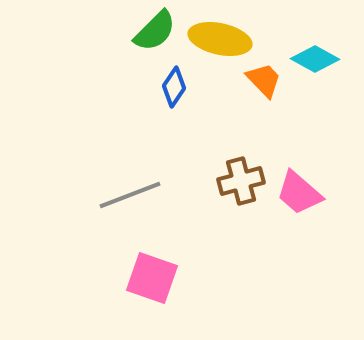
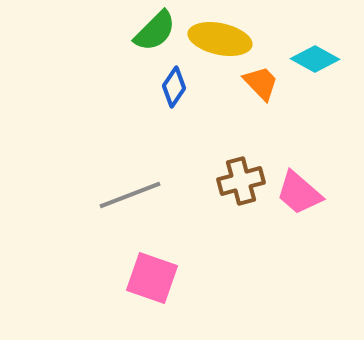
orange trapezoid: moved 3 px left, 3 px down
